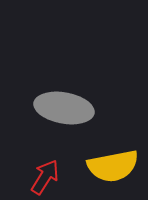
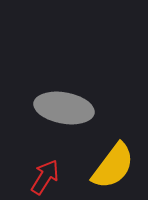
yellow semicircle: rotated 42 degrees counterclockwise
